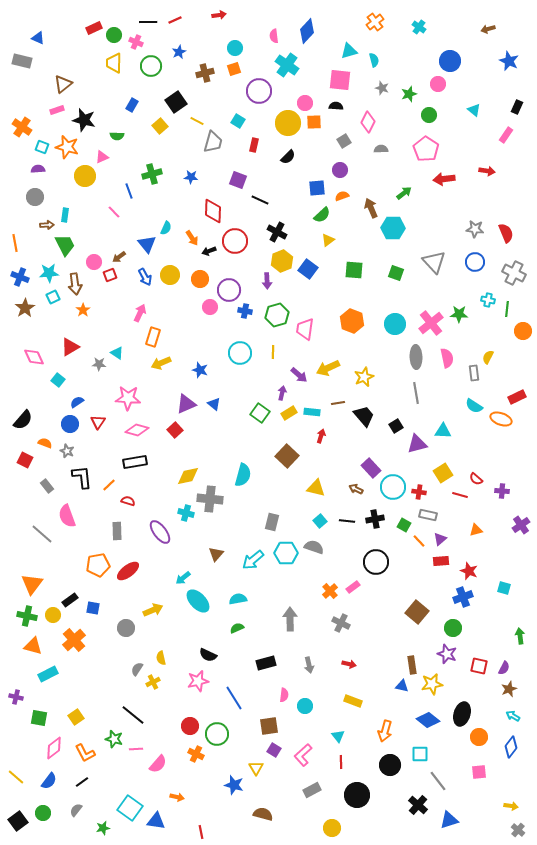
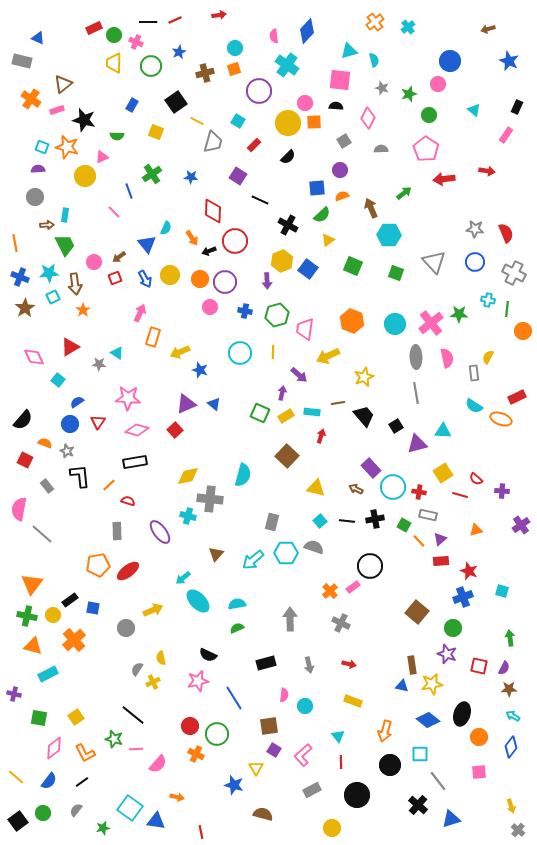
cyan cross at (419, 27): moved 11 px left; rotated 16 degrees clockwise
pink diamond at (368, 122): moved 4 px up
yellow square at (160, 126): moved 4 px left, 6 px down; rotated 28 degrees counterclockwise
orange cross at (22, 127): moved 9 px right, 28 px up
red rectangle at (254, 145): rotated 32 degrees clockwise
green cross at (152, 174): rotated 18 degrees counterclockwise
purple square at (238, 180): moved 4 px up; rotated 12 degrees clockwise
cyan hexagon at (393, 228): moved 4 px left, 7 px down
black cross at (277, 232): moved 11 px right, 7 px up
green square at (354, 270): moved 1 px left, 4 px up; rotated 18 degrees clockwise
red square at (110, 275): moved 5 px right, 3 px down
blue arrow at (145, 277): moved 2 px down
purple circle at (229, 290): moved 4 px left, 8 px up
yellow arrow at (161, 363): moved 19 px right, 11 px up
yellow arrow at (328, 368): moved 12 px up
green square at (260, 413): rotated 12 degrees counterclockwise
yellow rectangle at (289, 413): moved 3 px left, 3 px down
black L-shape at (82, 477): moved 2 px left, 1 px up
cyan cross at (186, 513): moved 2 px right, 3 px down
pink semicircle at (67, 516): moved 48 px left, 7 px up; rotated 30 degrees clockwise
black circle at (376, 562): moved 6 px left, 4 px down
cyan square at (504, 588): moved 2 px left, 3 px down
cyan semicircle at (238, 599): moved 1 px left, 5 px down
green arrow at (520, 636): moved 10 px left, 2 px down
brown star at (509, 689): rotated 21 degrees clockwise
purple cross at (16, 697): moved 2 px left, 3 px up
yellow arrow at (511, 806): rotated 64 degrees clockwise
blue triangle at (449, 820): moved 2 px right, 1 px up
